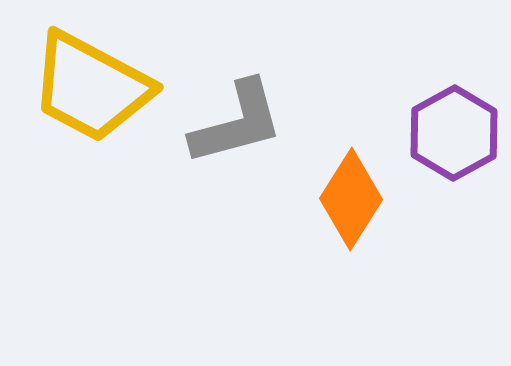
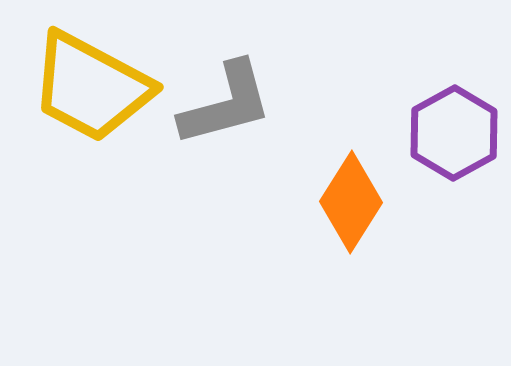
gray L-shape: moved 11 px left, 19 px up
orange diamond: moved 3 px down
